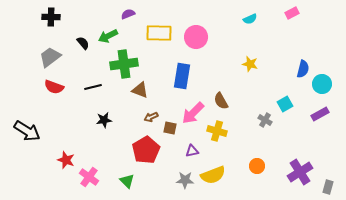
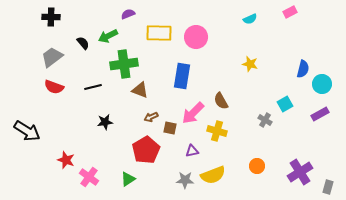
pink rectangle: moved 2 px left, 1 px up
gray trapezoid: moved 2 px right
black star: moved 1 px right, 2 px down
green triangle: moved 1 px right, 2 px up; rotated 42 degrees clockwise
